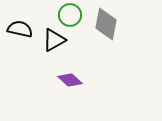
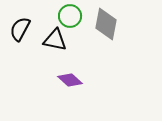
green circle: moved 1 px down
black semicircle: rotated 75 degrees counterclockwise
black triangle: moved 1 px right; rotated 40 degrees clockwise
